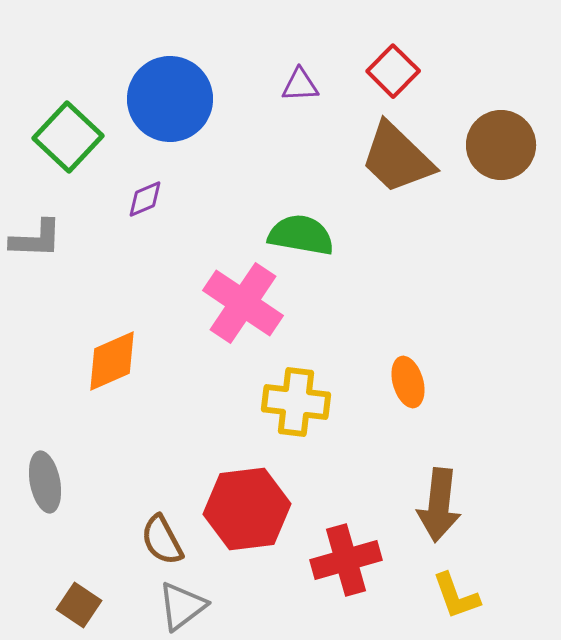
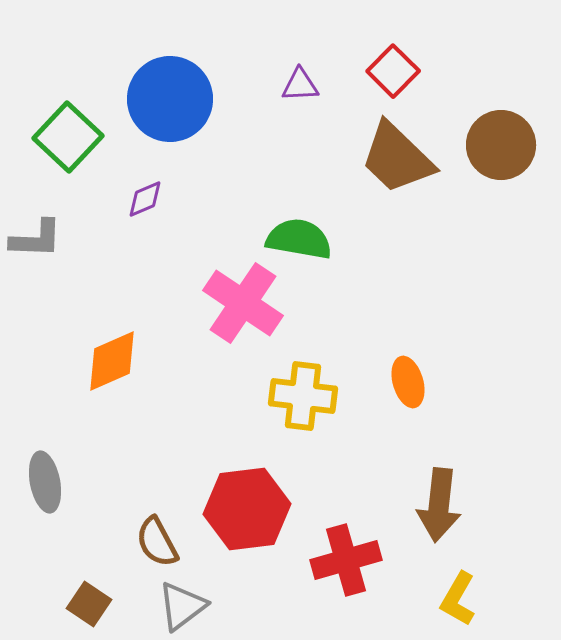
green semicircle: moved 2 px left, 4 px down
yellow cross: moved 7 px right, 6 px up
brown semicircle: moved 5 px left, 2 px down
yellow L-shape: moved 2 px right, 3 px down; rotated 50 degrees clockwise
brown square: moved 10 px right, 1 px up
